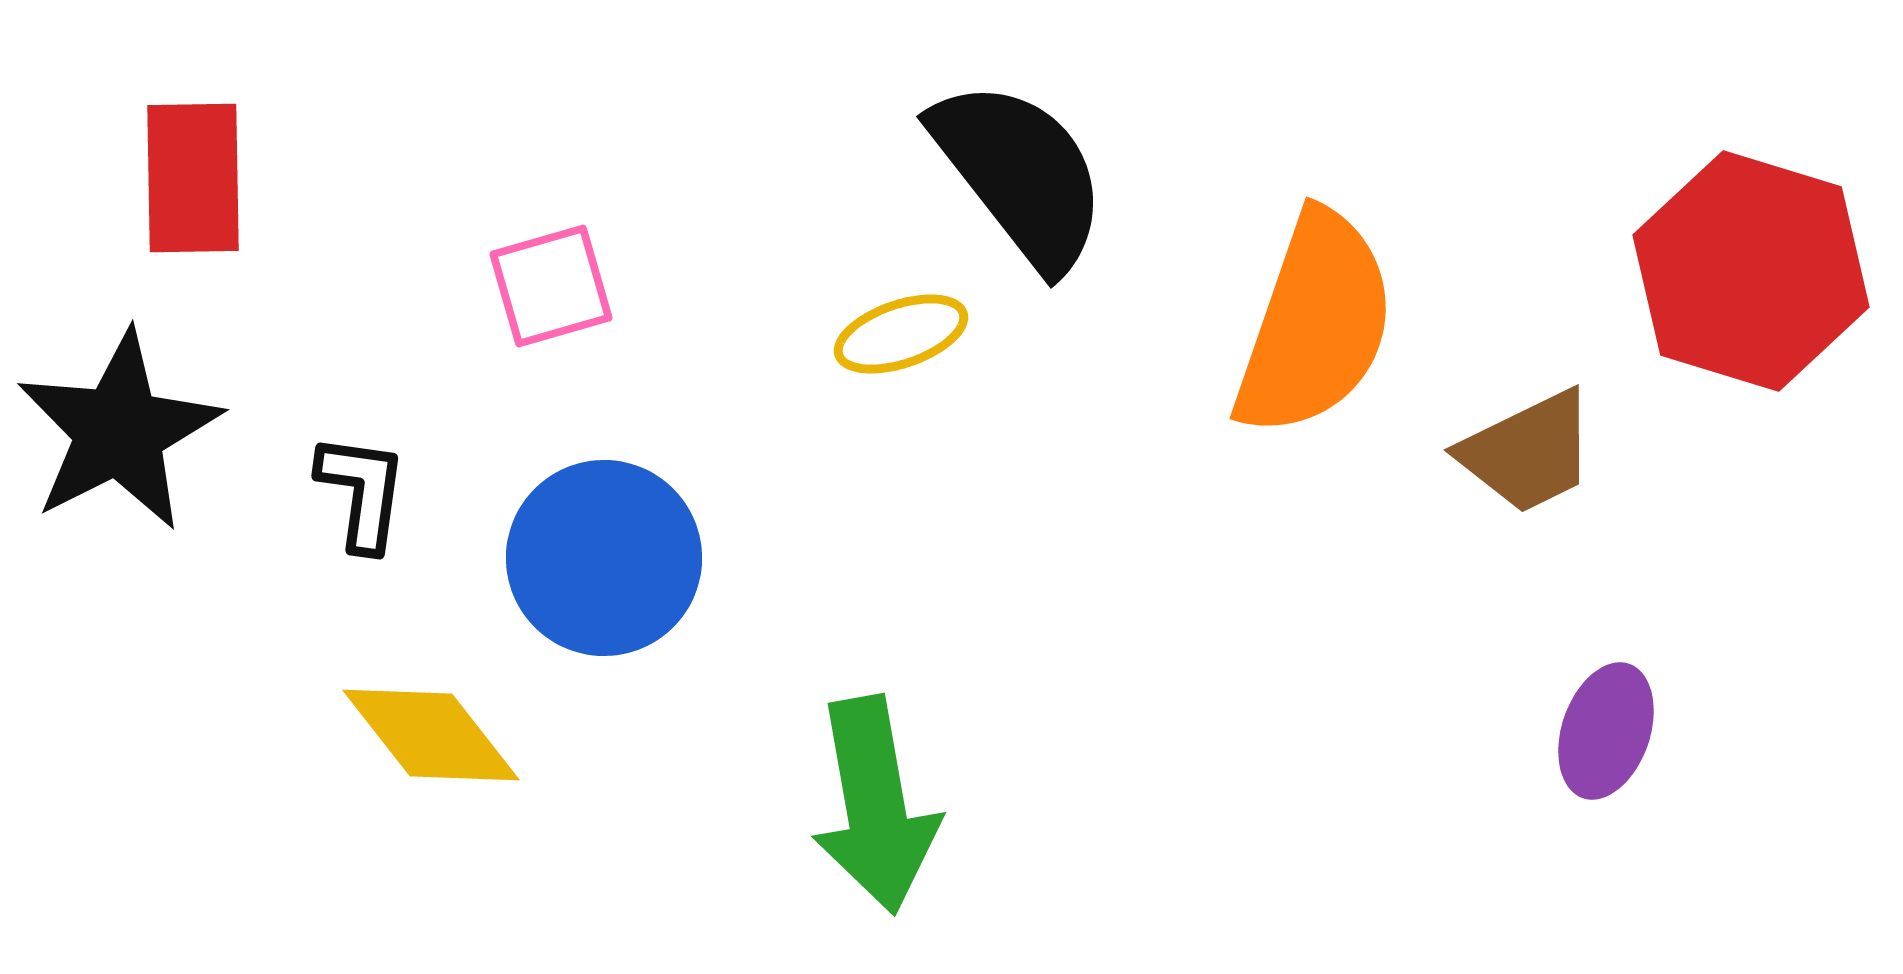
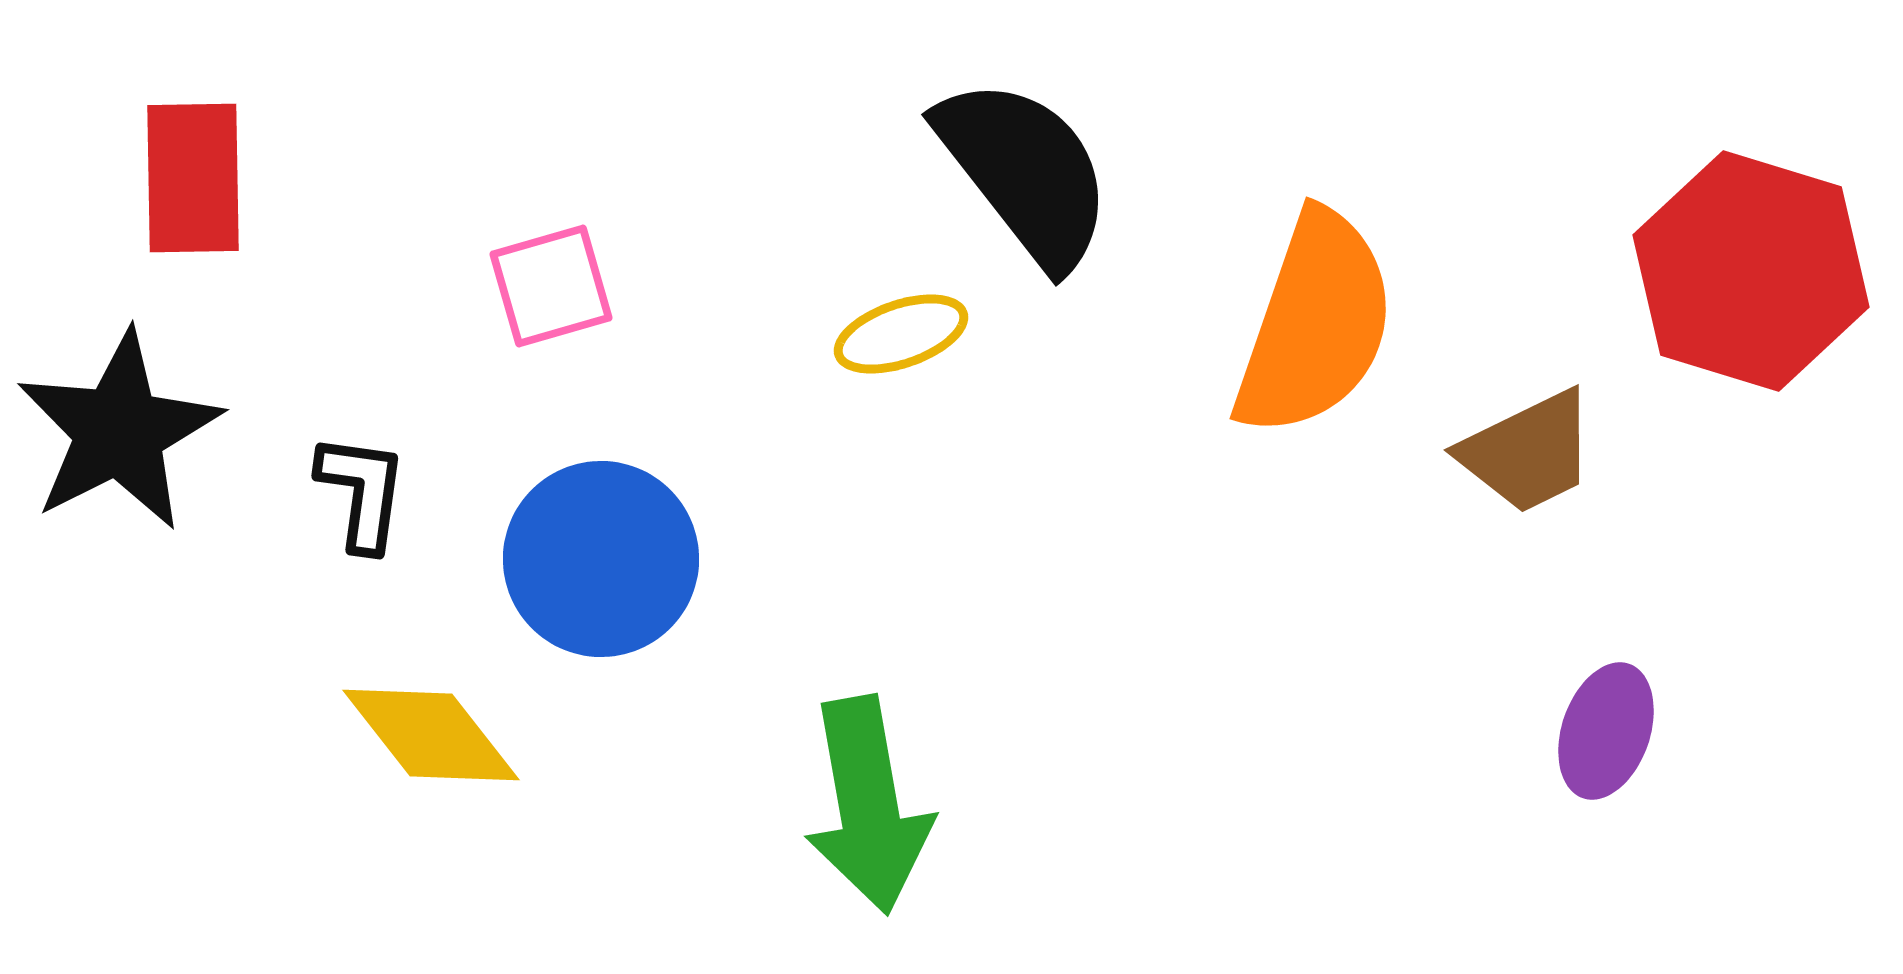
black semicircle: moved 5 px right, 2 px up
blue circle: moved 3 px left, 1 px down
green arrow: moved 7 px left
